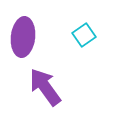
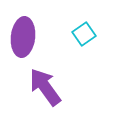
cyan square: moved 1 px up
